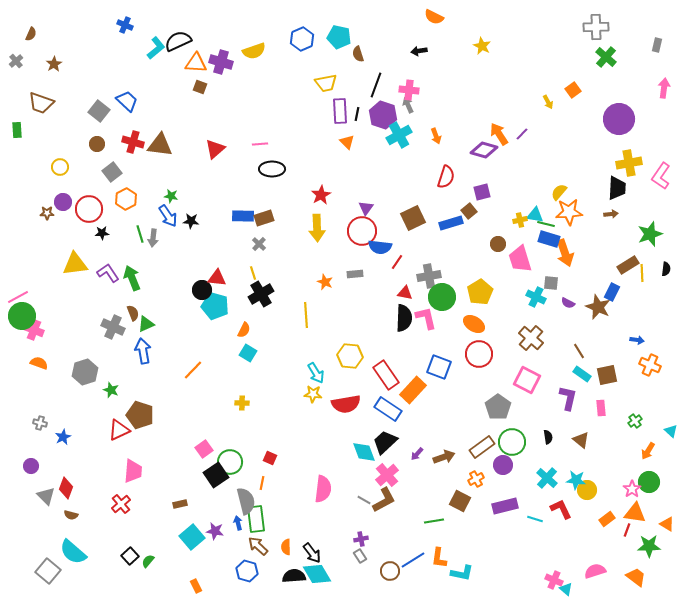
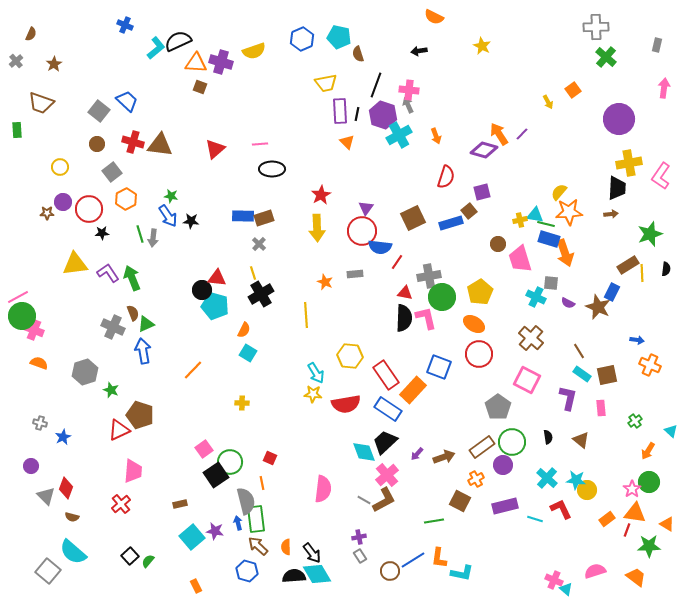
orange line at (262, 483): rotated 24 degrees counterclockwise
brown semicircle at (71, 515): moved 1 px right, 2 px down
purple cross at (361, 539): moved 2 px left, 2 px up
